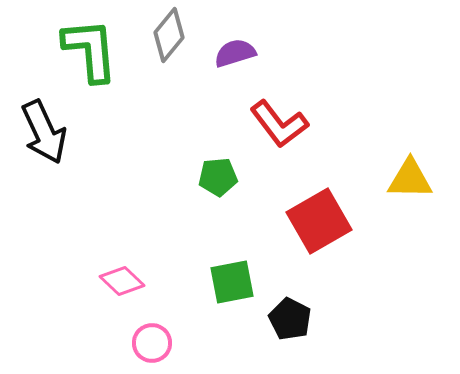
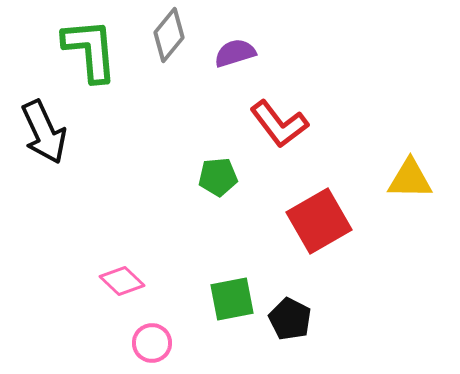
green square: moved 17 px down
